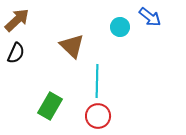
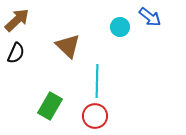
brown triangle: moved 4 px left
red circle: moved 3 px left
